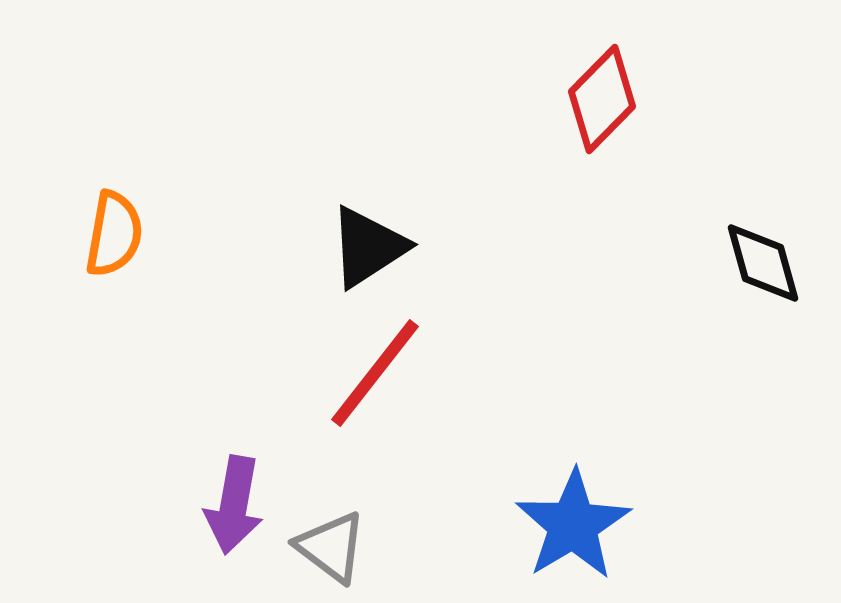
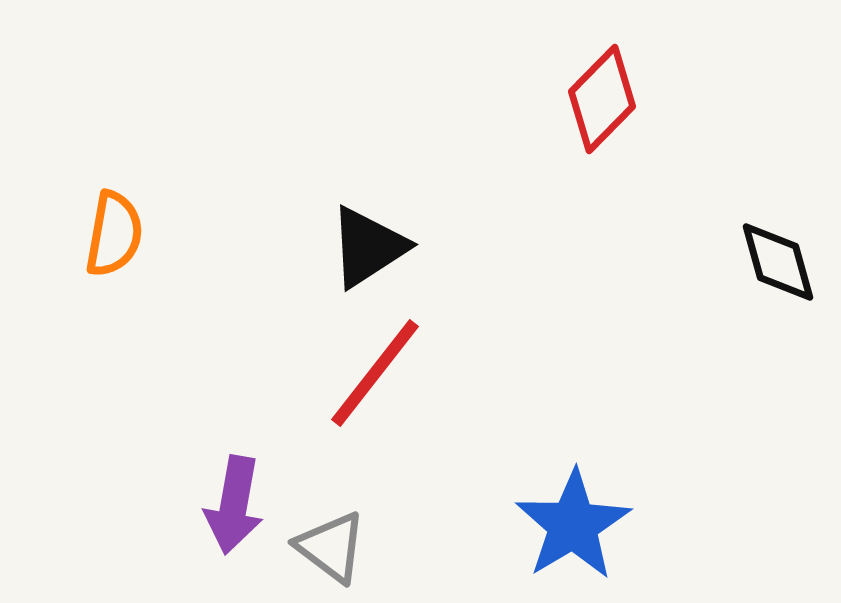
black diamond: moved 15 px right, 1 px up
